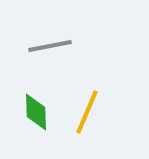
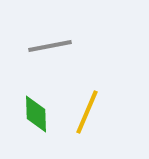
green diamond: moved 2 px down
